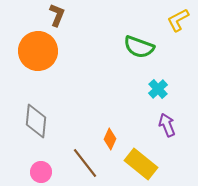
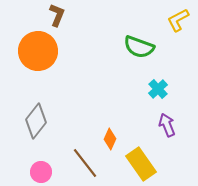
gray diamond: rotated 32 degrees clockwise
yellow rectangle: rotated 16 degrees clockwise
